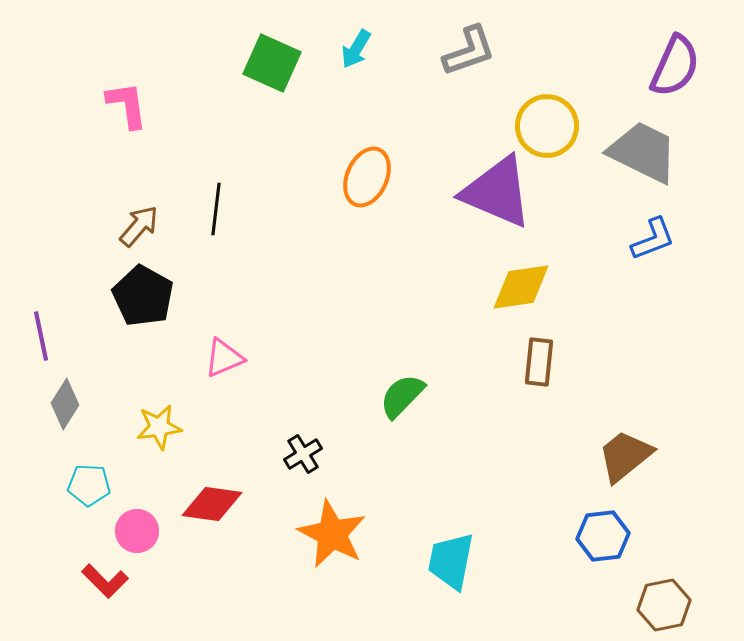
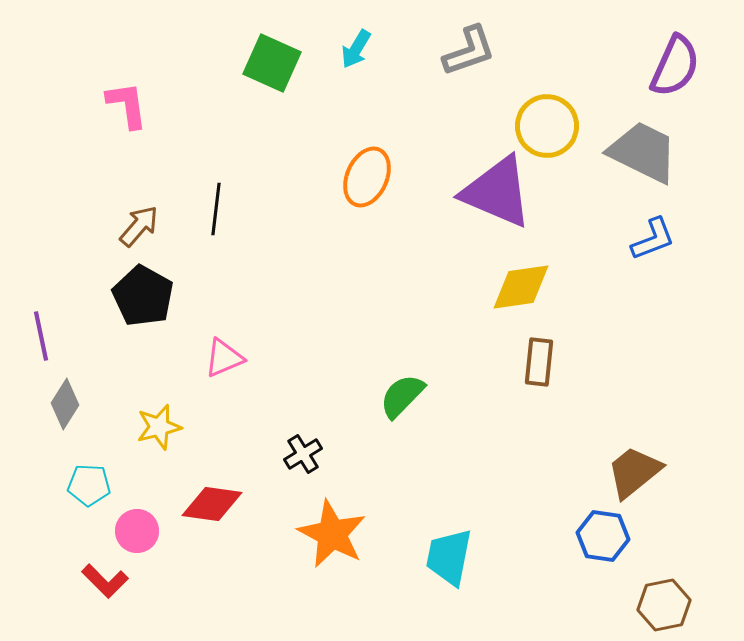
yellow star: rotated 6 degrees counterclockwise
brown trapezoid: moved 9 px right, 16 px down
blue hexagon: rotated 15 degrees clockwise
cyan trapezoid: moved 2 px left, 4 px up
